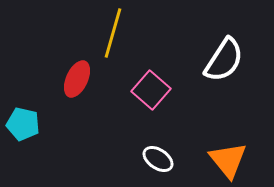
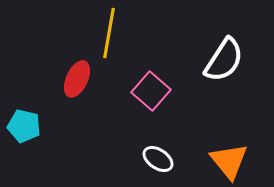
yellow line: moved 4 px left; rotated 6 degrees counterclockwise
pink square: moved 1 px down
cyan pentagon: moved 1 px right, 2 px down
orange triangle: moved 1 px right, 1 px down
